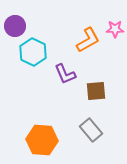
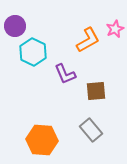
pink star: rotated 24 degrees counterclockwise
